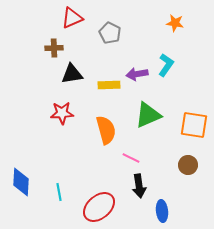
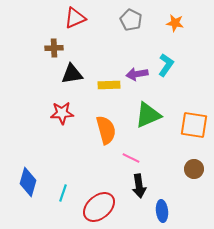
red triangle: moved 3 px right
gray pentagon: moved 21 px right, 13 px up
brown circle: moved 6 px right, 4 px down
blue diamond: moved 7 px right; rotated 12 degrees clockwise
cyan line: moved 4 px right, 1 px down; rotated 30 degrees clockwise
